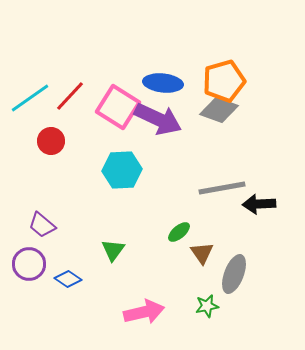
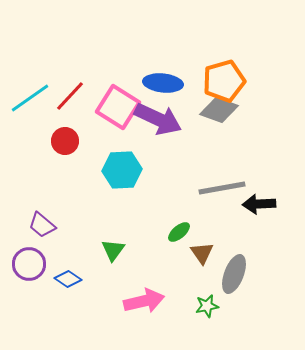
red circle: moved 14 px right
pink arrow: moved 11 px up
